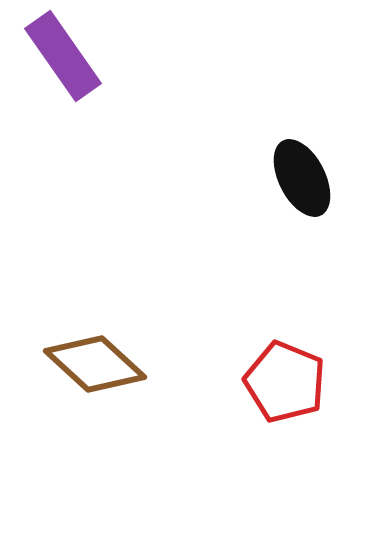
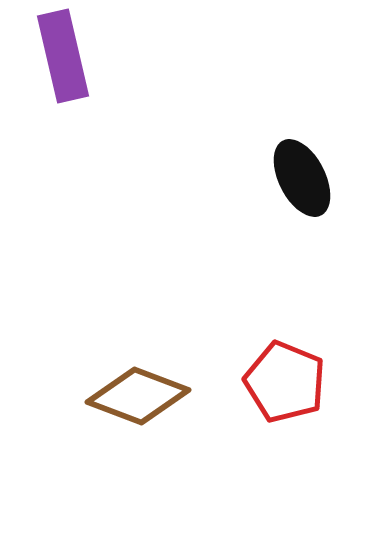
purple rectangle: rotated 22 degrees clockwise
brown diamond: moved 43 px right, 32 px down; rotated 22 degrees counterclockwise
